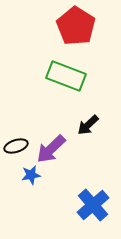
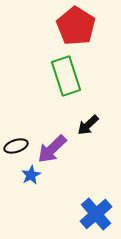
green rectangle: rotated 51 degrees clockwise
purple arrow: moved 1 px right
blue star: rotated 18 degrees counterclockwise
blue cross: moved 3 px right, 9 px down
